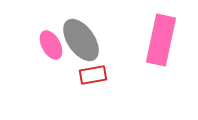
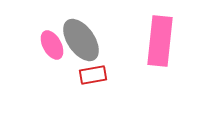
pink rectangle: moved 1 px left, 1 px down; rotated 6 degrees counterclockwise
pink ellipse: moved 1 px right
